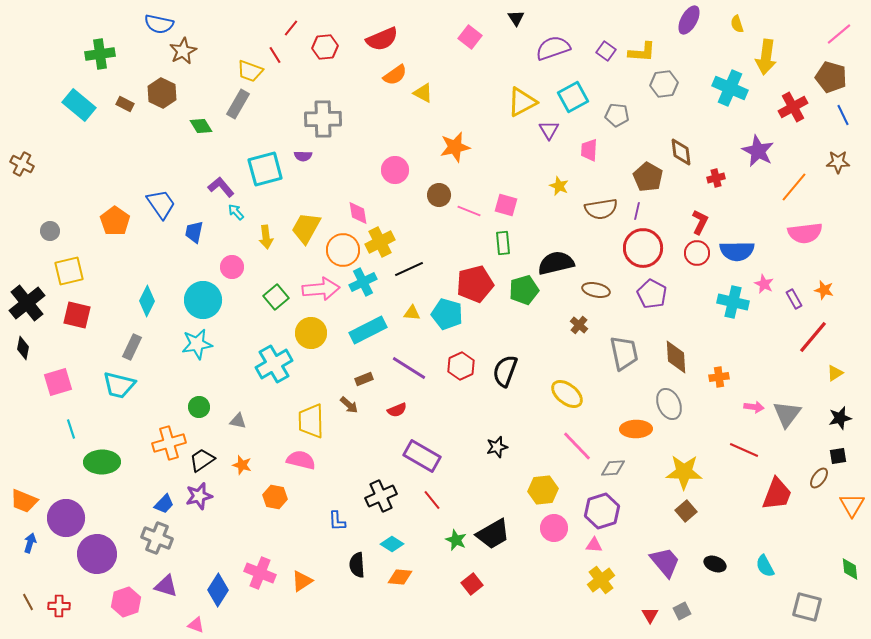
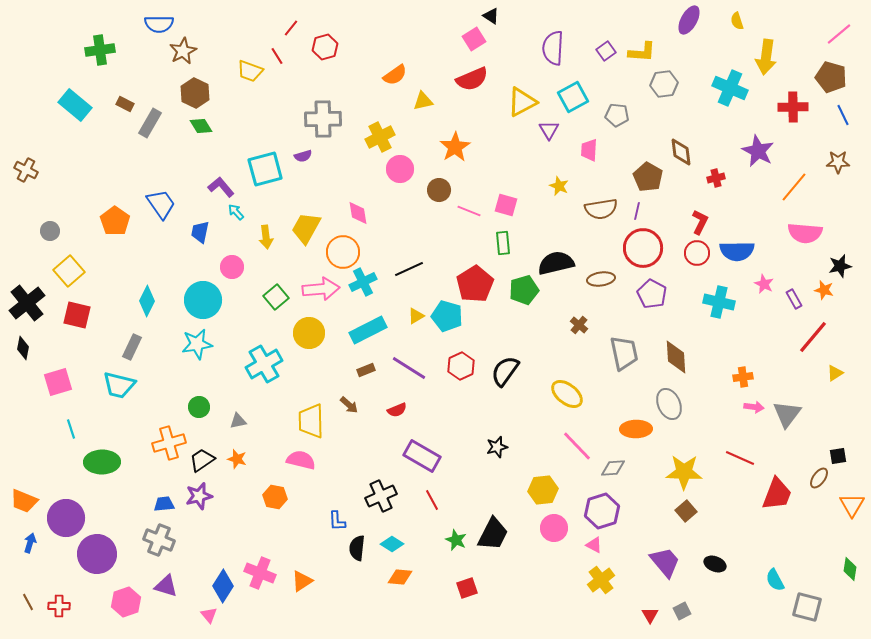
black triangle at (516, 18): moved 25 px left, 2 px up; rotated 24 degrees counterclockwise
blue semicircle at (159, 24): rotated 12 degrees counterclockwise
yellow semicircle at (737, 24): moved 3 px up
pink square at (470, 37): moved 4 px right, 2 px down; rotated 20 degrees clockwise
red semicircle at (382, 39): moved 90 px right, 40 px down
red hexagon at (325, 47): rotated 10 degrees counterclockwise
purple semicircle at (553, 48): rotated 68 degrees counterclockwise
purple square at (606, 51): rotated 18 degrees clockwise
green cross at (100, 54): moved 4 px up
red line at (275, 55): moved 2 px right, 1 px down
brown hexagon at (162, 93): moved 33 px right
yellow triangle at (423, 93): moved 8 px down; rotated 40 degrees counterclockwise
gray rectangle at (238, 104): moved 88 px left, 19 px down
cyan rectangle at (79, 105): moved 4 px left
red cross at (793, 107): rotated 28 degrees clockwise
orange star at (455, 147): rotated 20 degrees counterclockwise
purple semicircle at (303, 156): rotated 18 degrees counterclockwise
brown cross at (22, 164): moved 4 px right, 6 px down
pink circle at (395, 170): moved 5 px right, 1 px up
brown circle at (439, 195): moved 5 px up
blue trapezoid at (194, 232): moved 6 px right
pink semicircle at (805, 233): rotated 12 degrees clockwise
yellow cross at (380, 242): moved 105 px up
orange circle at (343, 250): moved 2 px down
yellow square at (69, 271): rotated 28 degrees counterclockwise
red pentagon at (475, 284): rotated 18 degrees counterclockwise
brown ellipse at (596, 290): moved 5 px right, 11 px up; rotated 20 degrees counterclockwise
cyan cross at (733, 302): moved 14 px left
yellow triangle at (412, 313): moved 4 px right, 3 px down; rotated 36 degrees counterclockwise
cyan pentagon at (447, 314): moved 2 px down
yellow circle at (311, 333): moved 2 px left
cyan cross at (274, 364): moved 10 px left
black semicircle at (505, 371): rotated 16 degrees clockwise
orange cross at (719, 377): moved 24 px right
brown rectangle at (364, 379): moved 2 px right, 9 px up
black star at (840, 418): moved 152 px up
gray triangle at (238, 421): rotated 24 degrees counterclockwise
red line at (744, 450): moved 4 px left, 8 px down
orange star at (242, 465): moved 5 px left, 6 px up
red line at (432, 500): rotated 10 degrees clockwise
blue trapezoid at (164, 504): rotated 140 degrees counterclockwise
black trapezoid at (493, 534): rotated 33 degrees counterclockwise
gray cross at (157, 538): moved 2 px right, 2 px down
pink triangle at (594, 545): rotated 24 degrees clockwise
black semicircle at (357, 565): moved 17 px up; rotated 10 degrees clockwise
cyan semicircle at (765, 566): moved 10 px right, 14 px down
green diamond at (850, 569): rotated 15 degrees clockwise
red square at (472, 584): moved 5 px left, 4 px down; rotated 20 degrees clockwise
blue diamond at (218, 590): moved 5 px right, 4 px up
pink triangle at (196, 625): moved 13 px right, 10 px up; rotated 30 degrees clockwise
